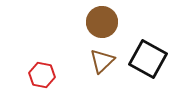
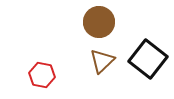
brown circle: moved 3 px left
black square: rotated 9 degrees clockwise
